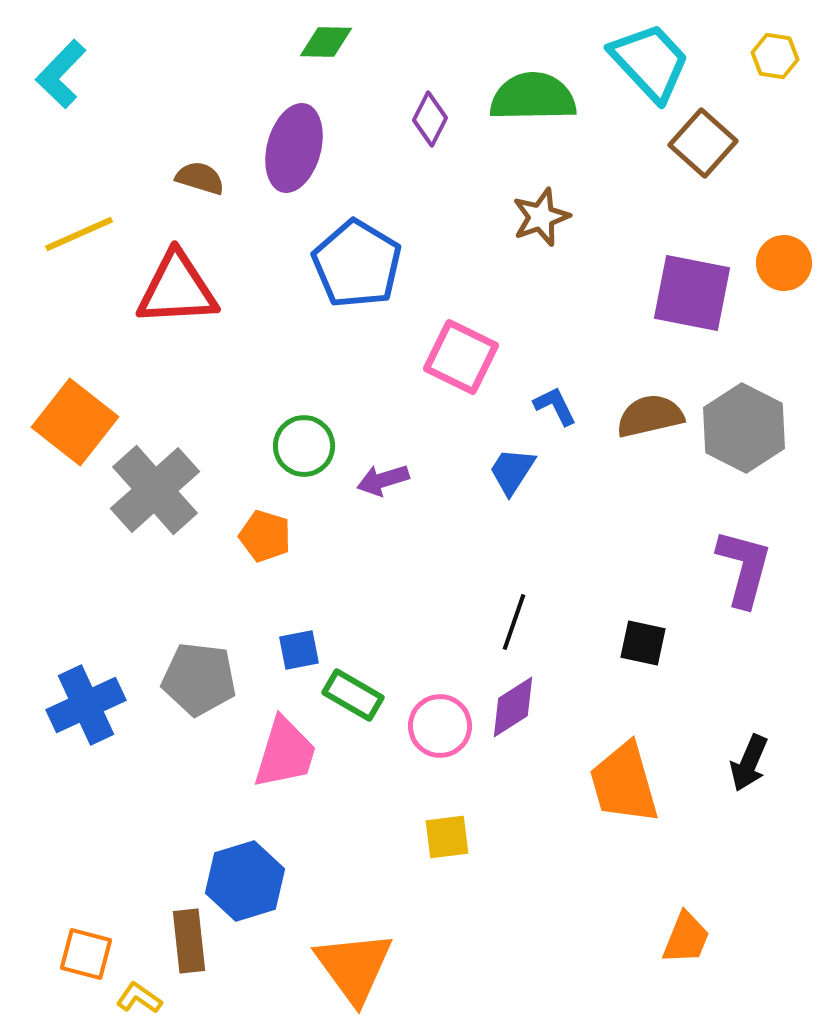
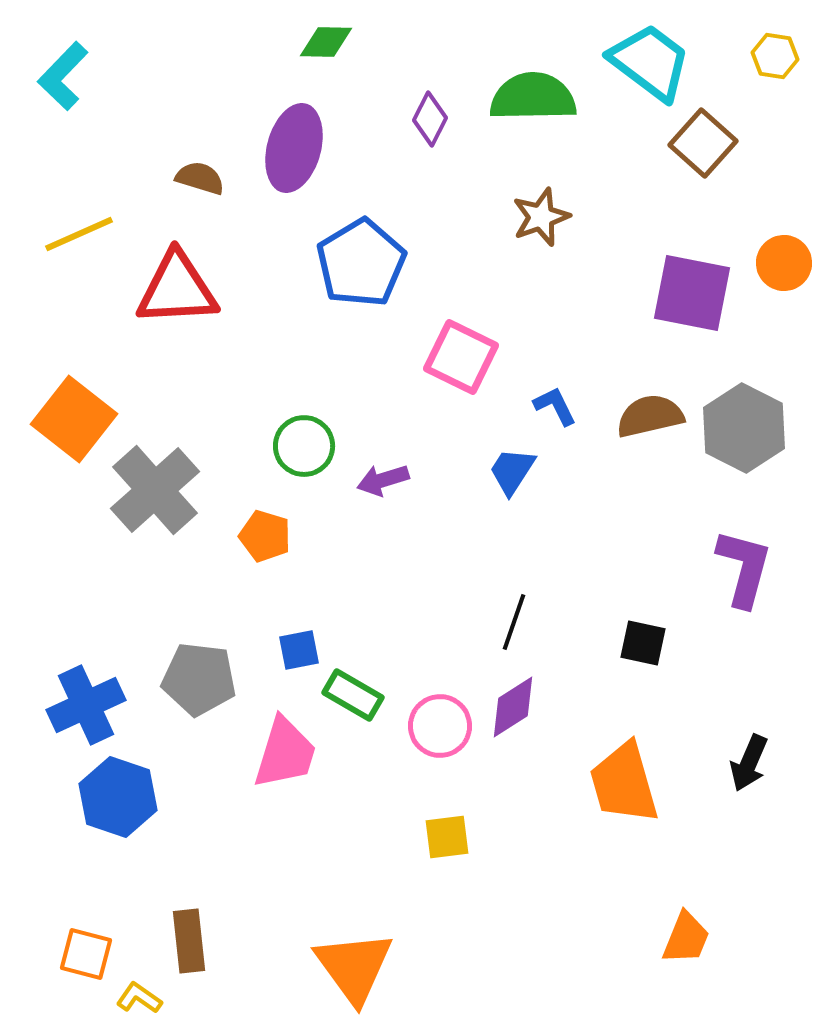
cyan trapezoid at (650, 62): rotated 10 degrees counterclockwise
cyan L-shape at (61, 74): moved 2 px right, 2 px down
blue pentagon at (357, 264): moved 4 px right, 1 px up; rotated 10 degrees clockwise
orange square at (75, 422): moved 1 px left, 3 px up
blue hexagon at (245, 881): moved 127 px left, 84 px up; rotated 24 degrees counterclockwise
